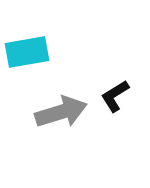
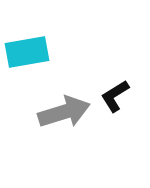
gray arrow: moved 3 px right
